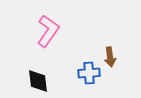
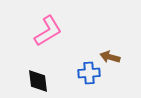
pink L-shape: rotated 24 degrees clockwise
brown arrow: rotated 114 degrees clockwise
